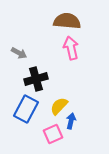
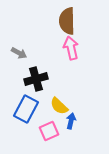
brown semicircle: rotated 96 degrees counterclockwise
yellow semicircle: rotated 90 degrees counterclockwise
pink square: moved 4 px left, 3 px up
